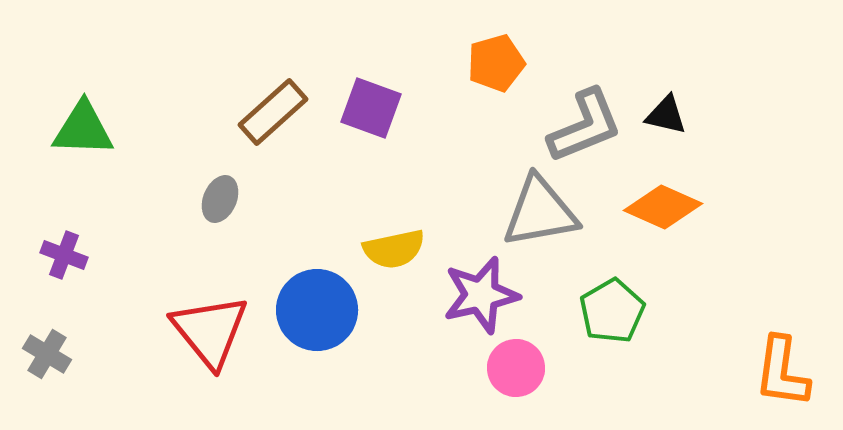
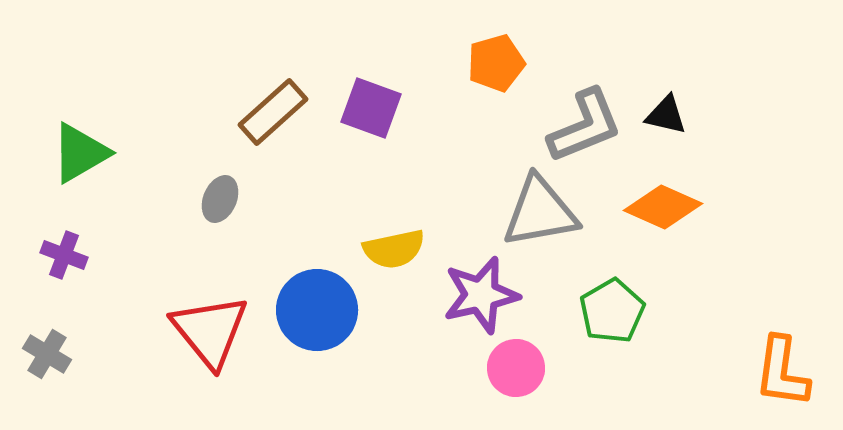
green triangle: moved 3 px left, 24 px down; rotated 32 degrees counterclockwise
